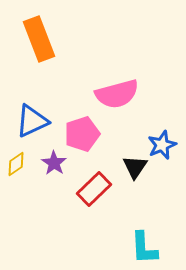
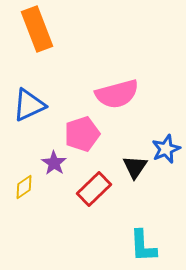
orange rectangle: moved 2 px left, 10 px up
blue triangle: moved 3 px left, 16 px up
blue star: moved 4 px right, 4 px down
yellow diamond: moved 8 px right, 23 px down
cyan L-shape: moved 1 px left, 2 px up
